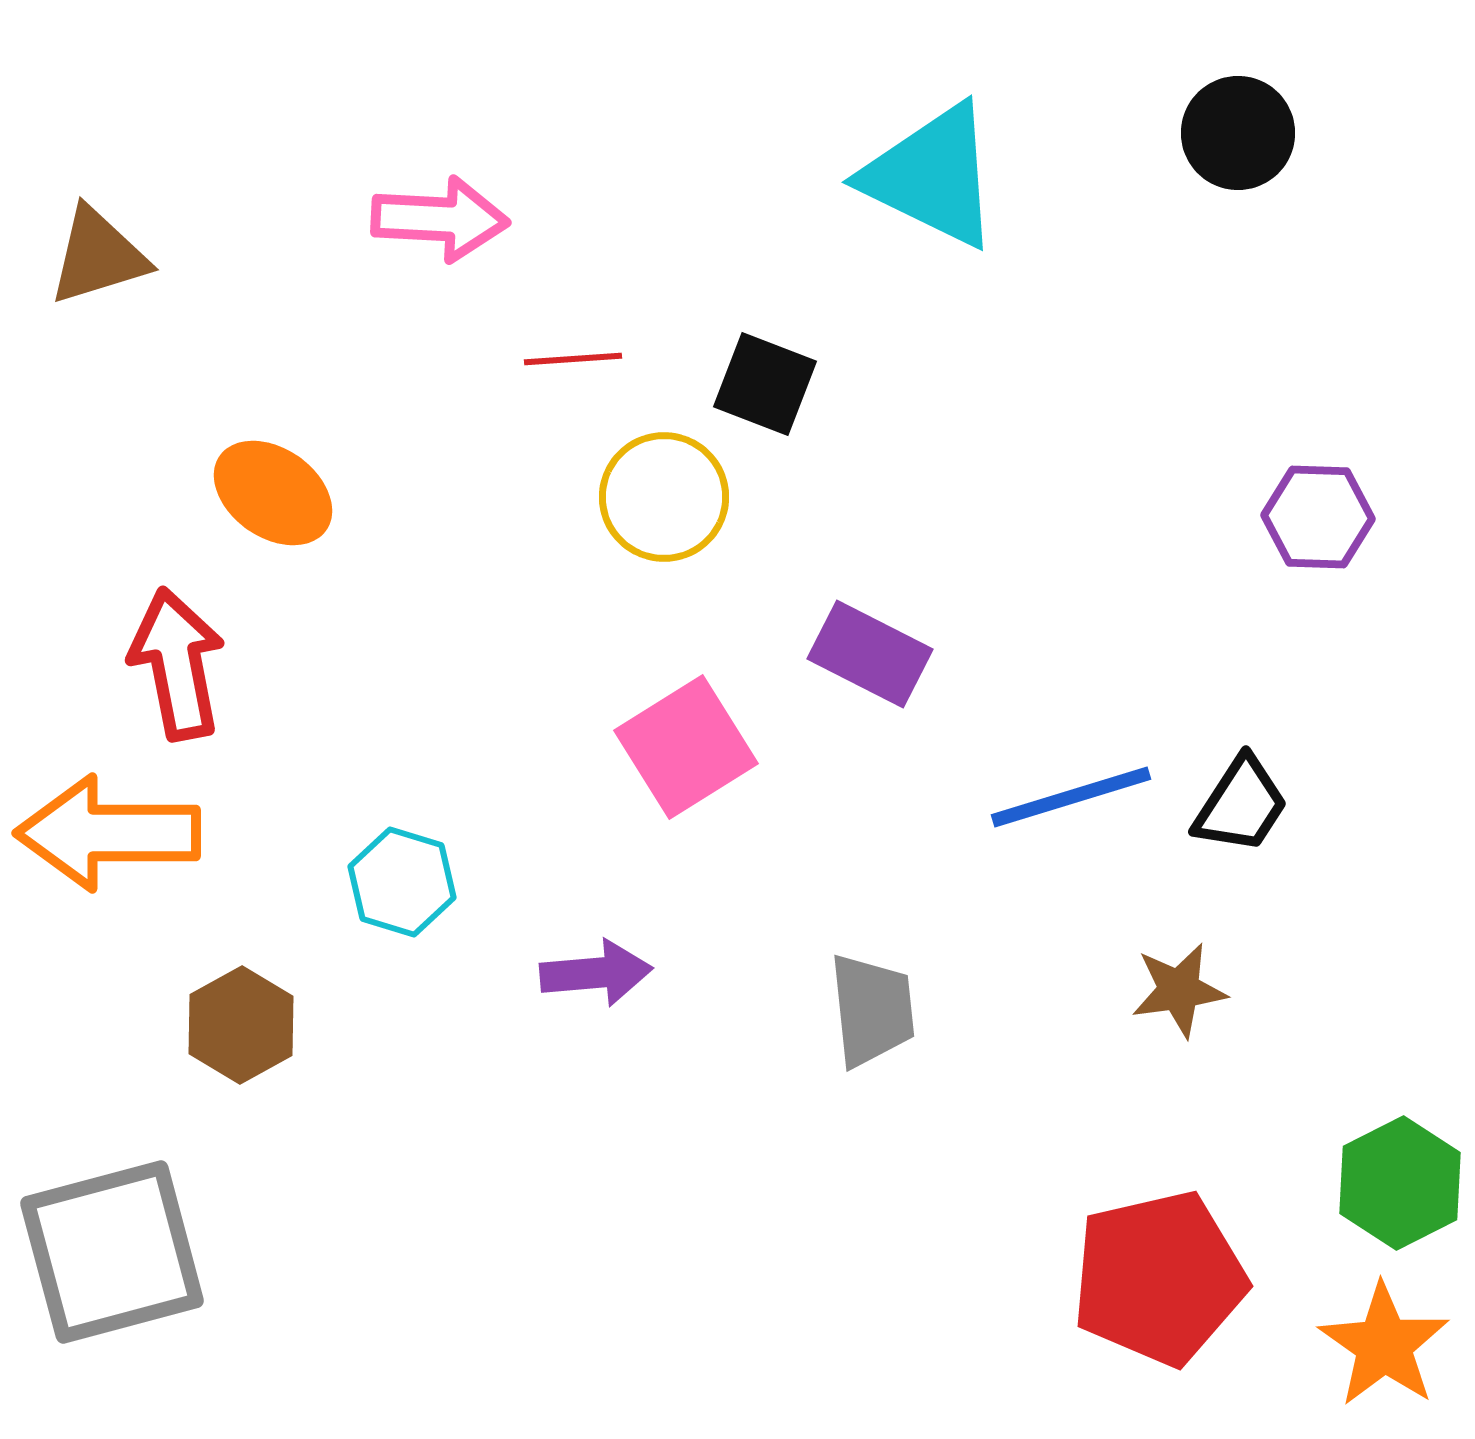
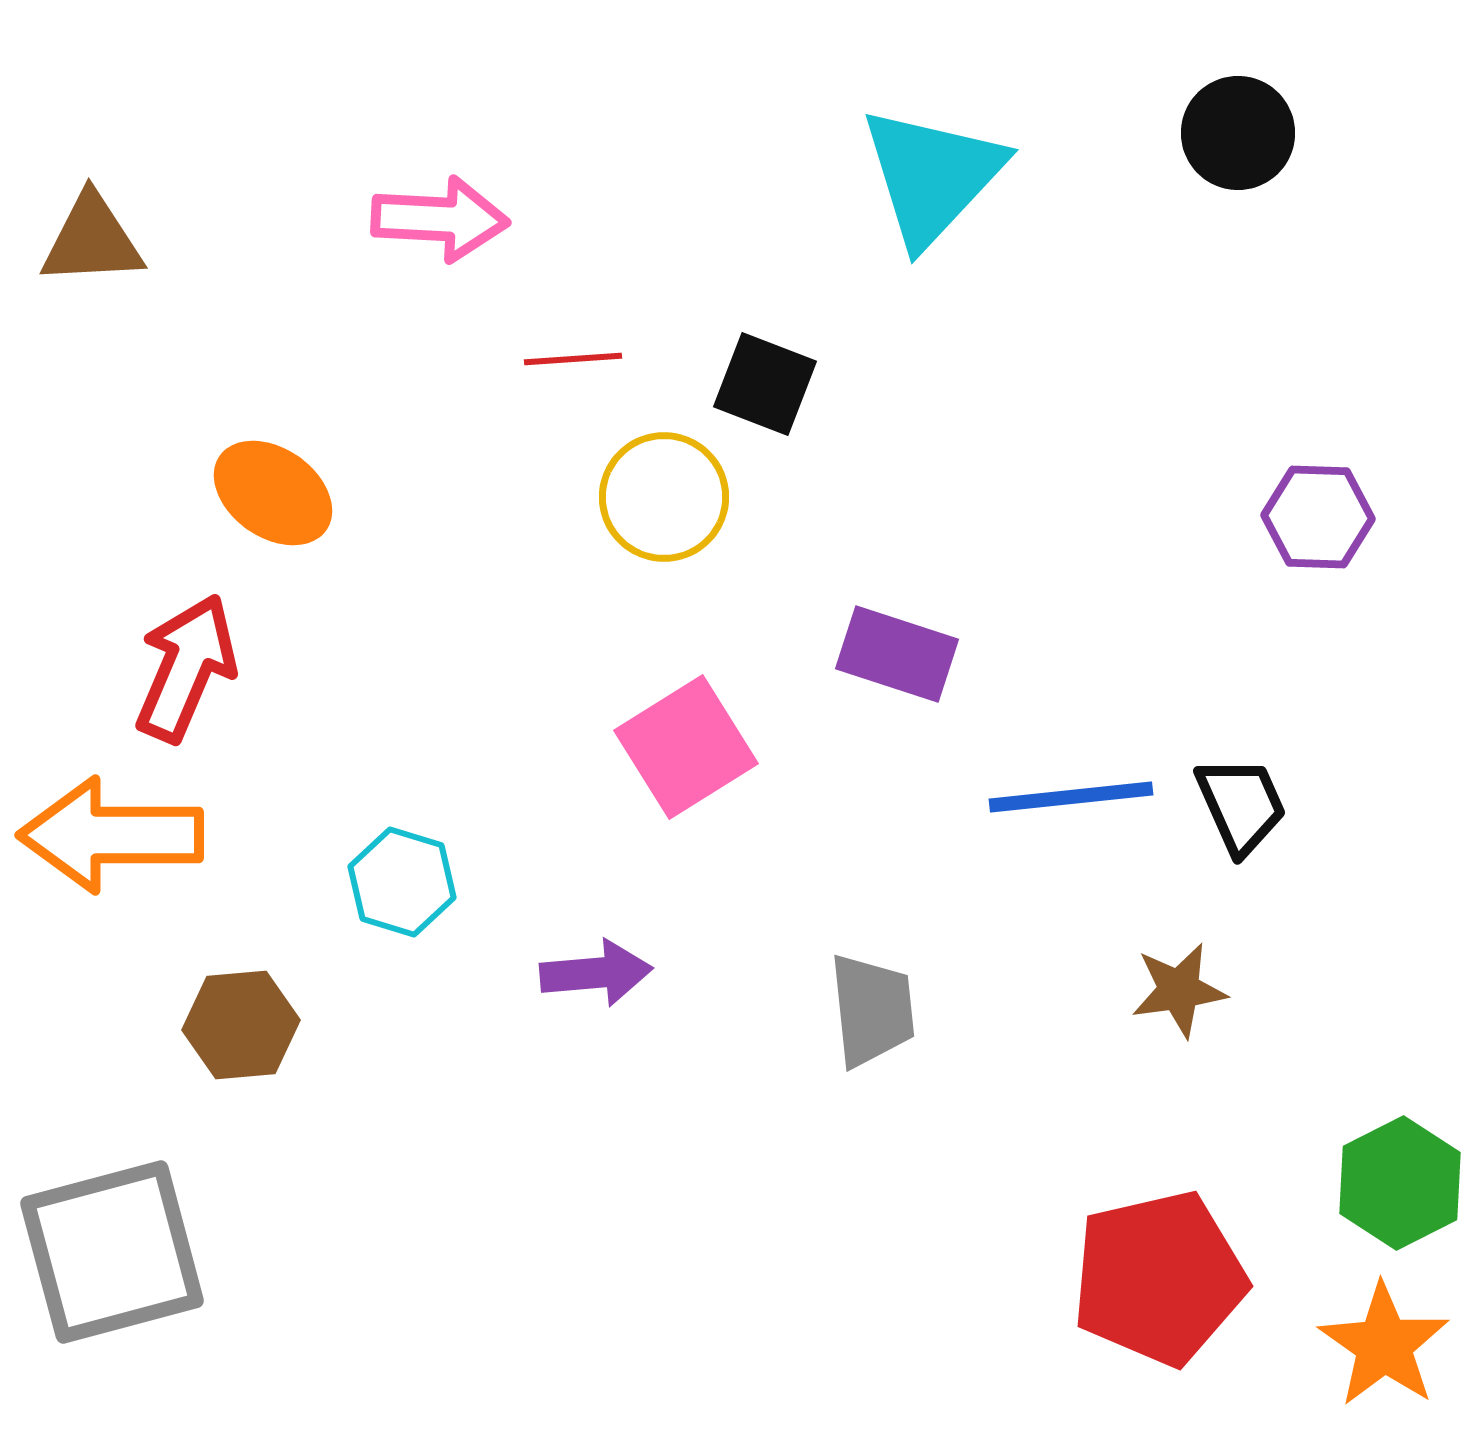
cyan triangle: rotated 47 degrees clockwise
brown triangle: moved 6 px left, 16 px up; rotated 14 degrees clockwise
purple rectangle: moved 27 px right; rotated 9 degrees counterclockwise
red arrow: moved 9 px right, 4 px down; rotated 34 degrees clockwise
blue line: rotated 11 degrees clockwise
black trapezoid: rotated 57 degrees counterclockwise
orange arrow: moved 3 px right, 2 px down
brown hexagon: rotated 24 degrees clockwise
